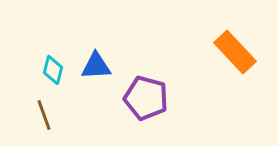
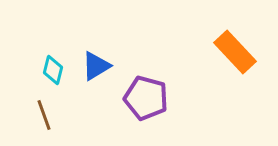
blue triangle: rotated 28 degrees counterclockwise
